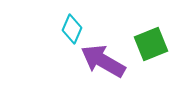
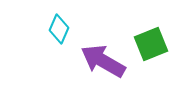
cyan diamond: moved 13 px left
